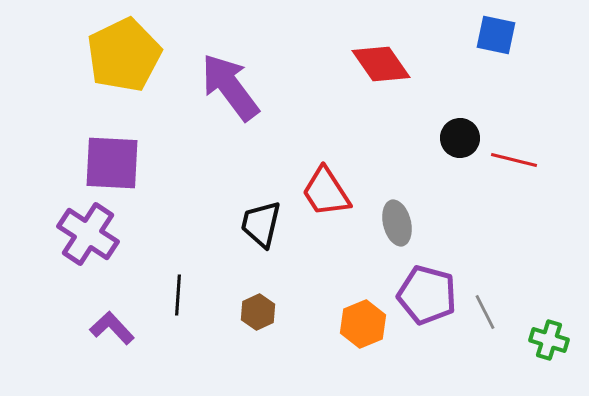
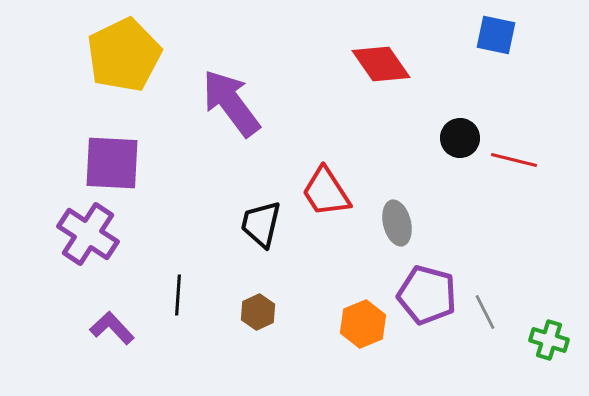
purple arrow: moved 1 px right, 16 px down
